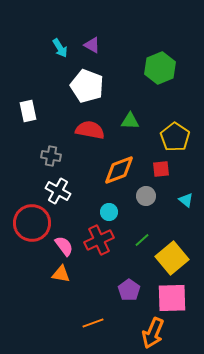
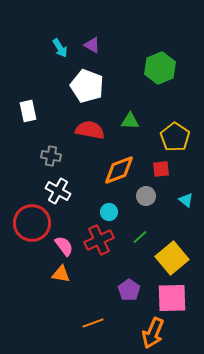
green line: moved 2 px left, 3 px up
